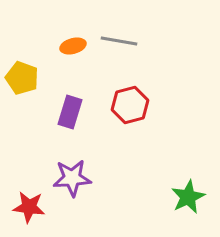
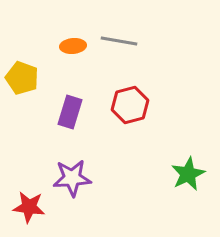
orange ellipse: rotated 10 degrees clockwise
green star: moved 23 px up
